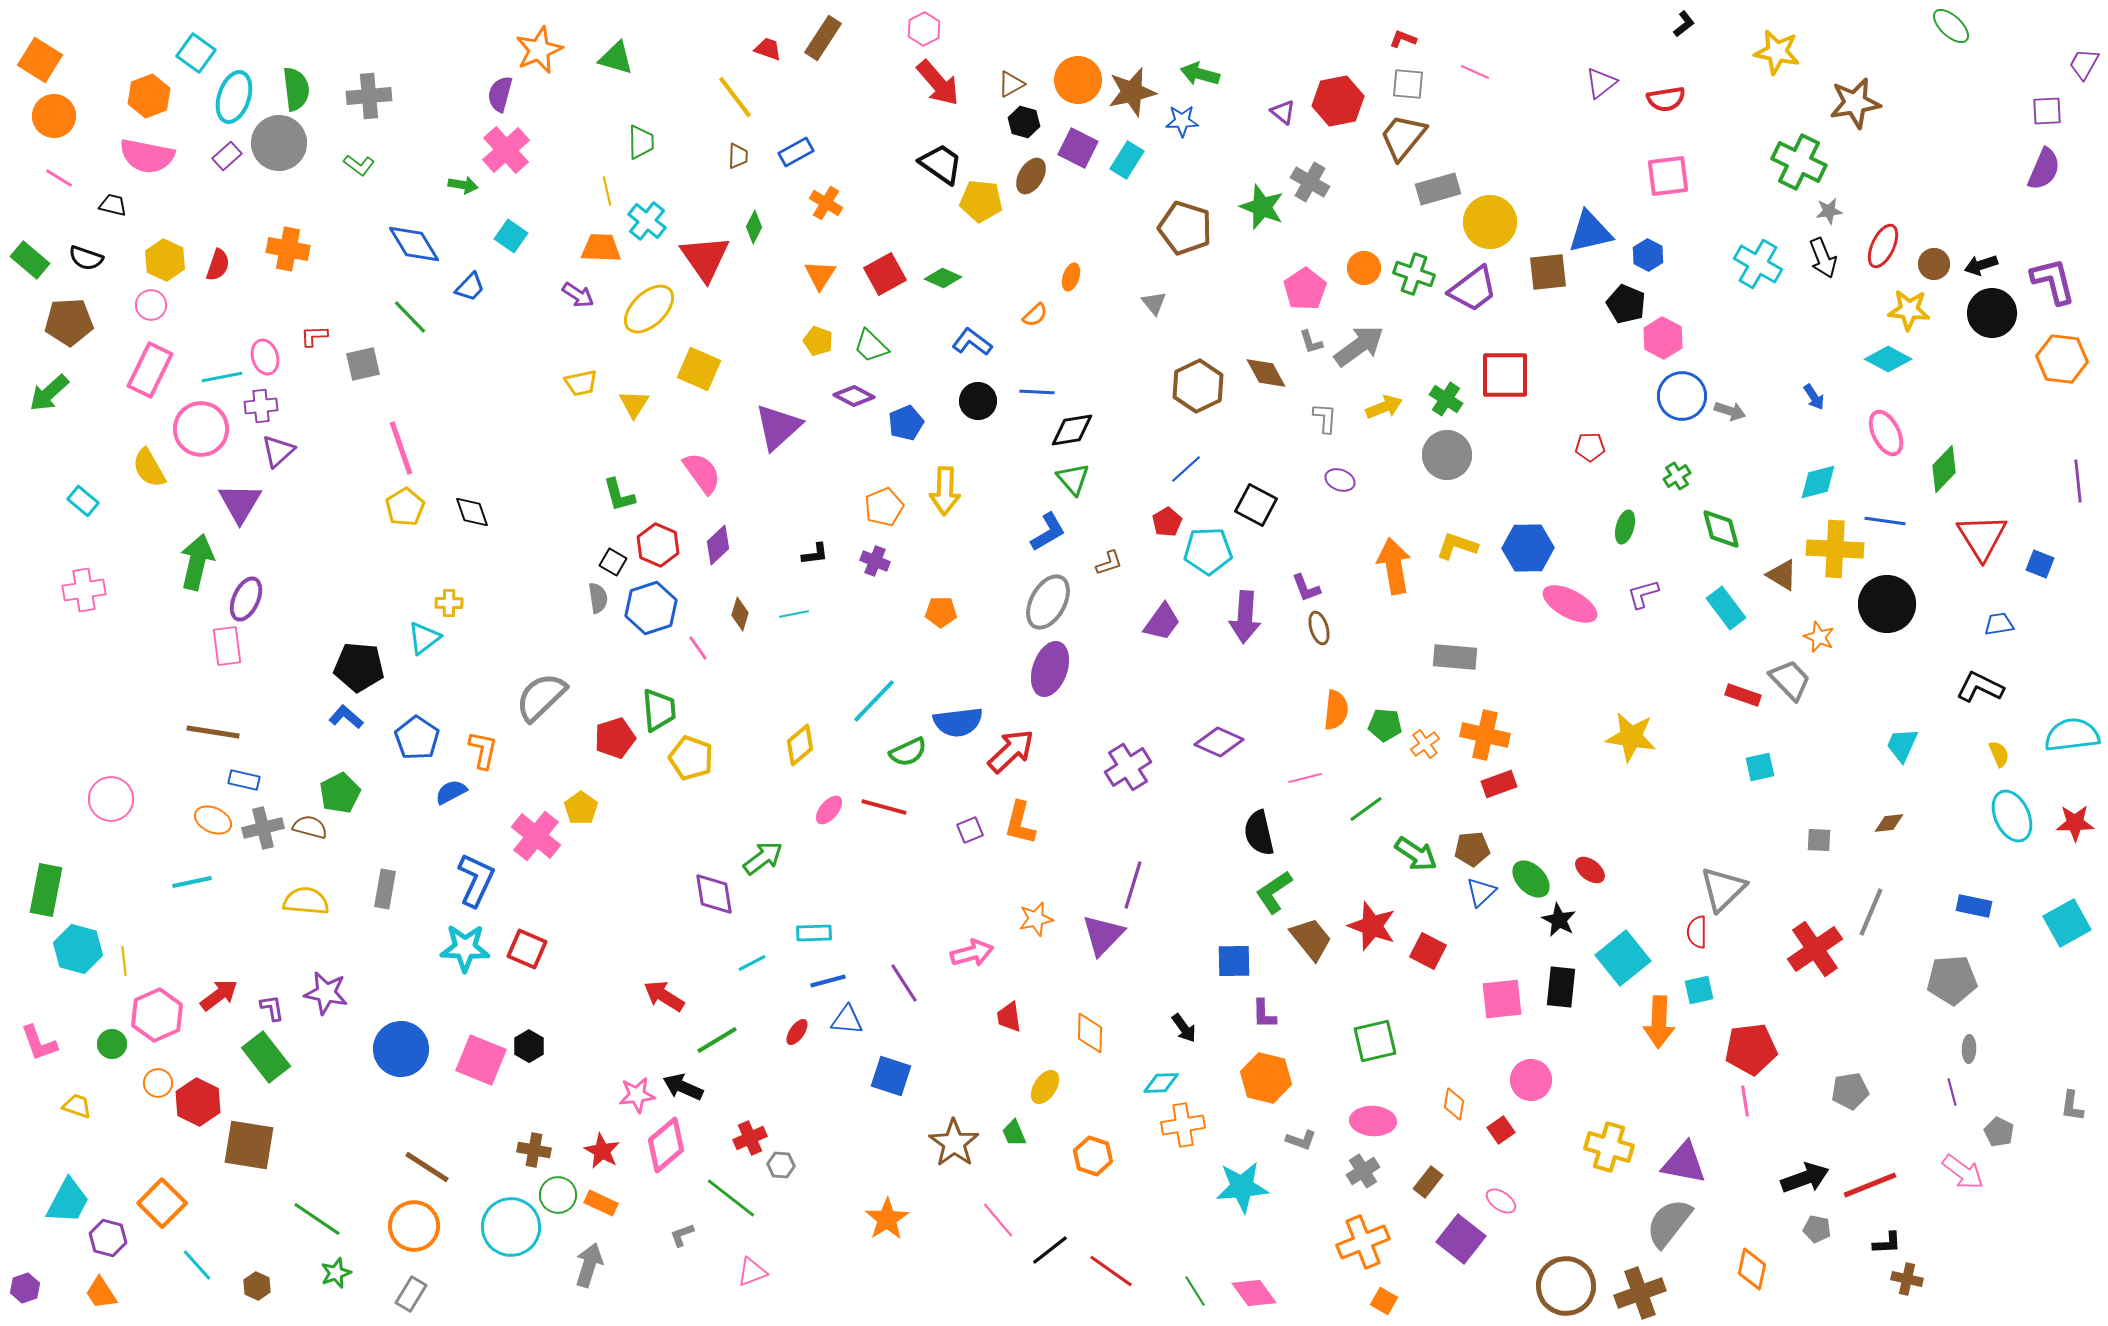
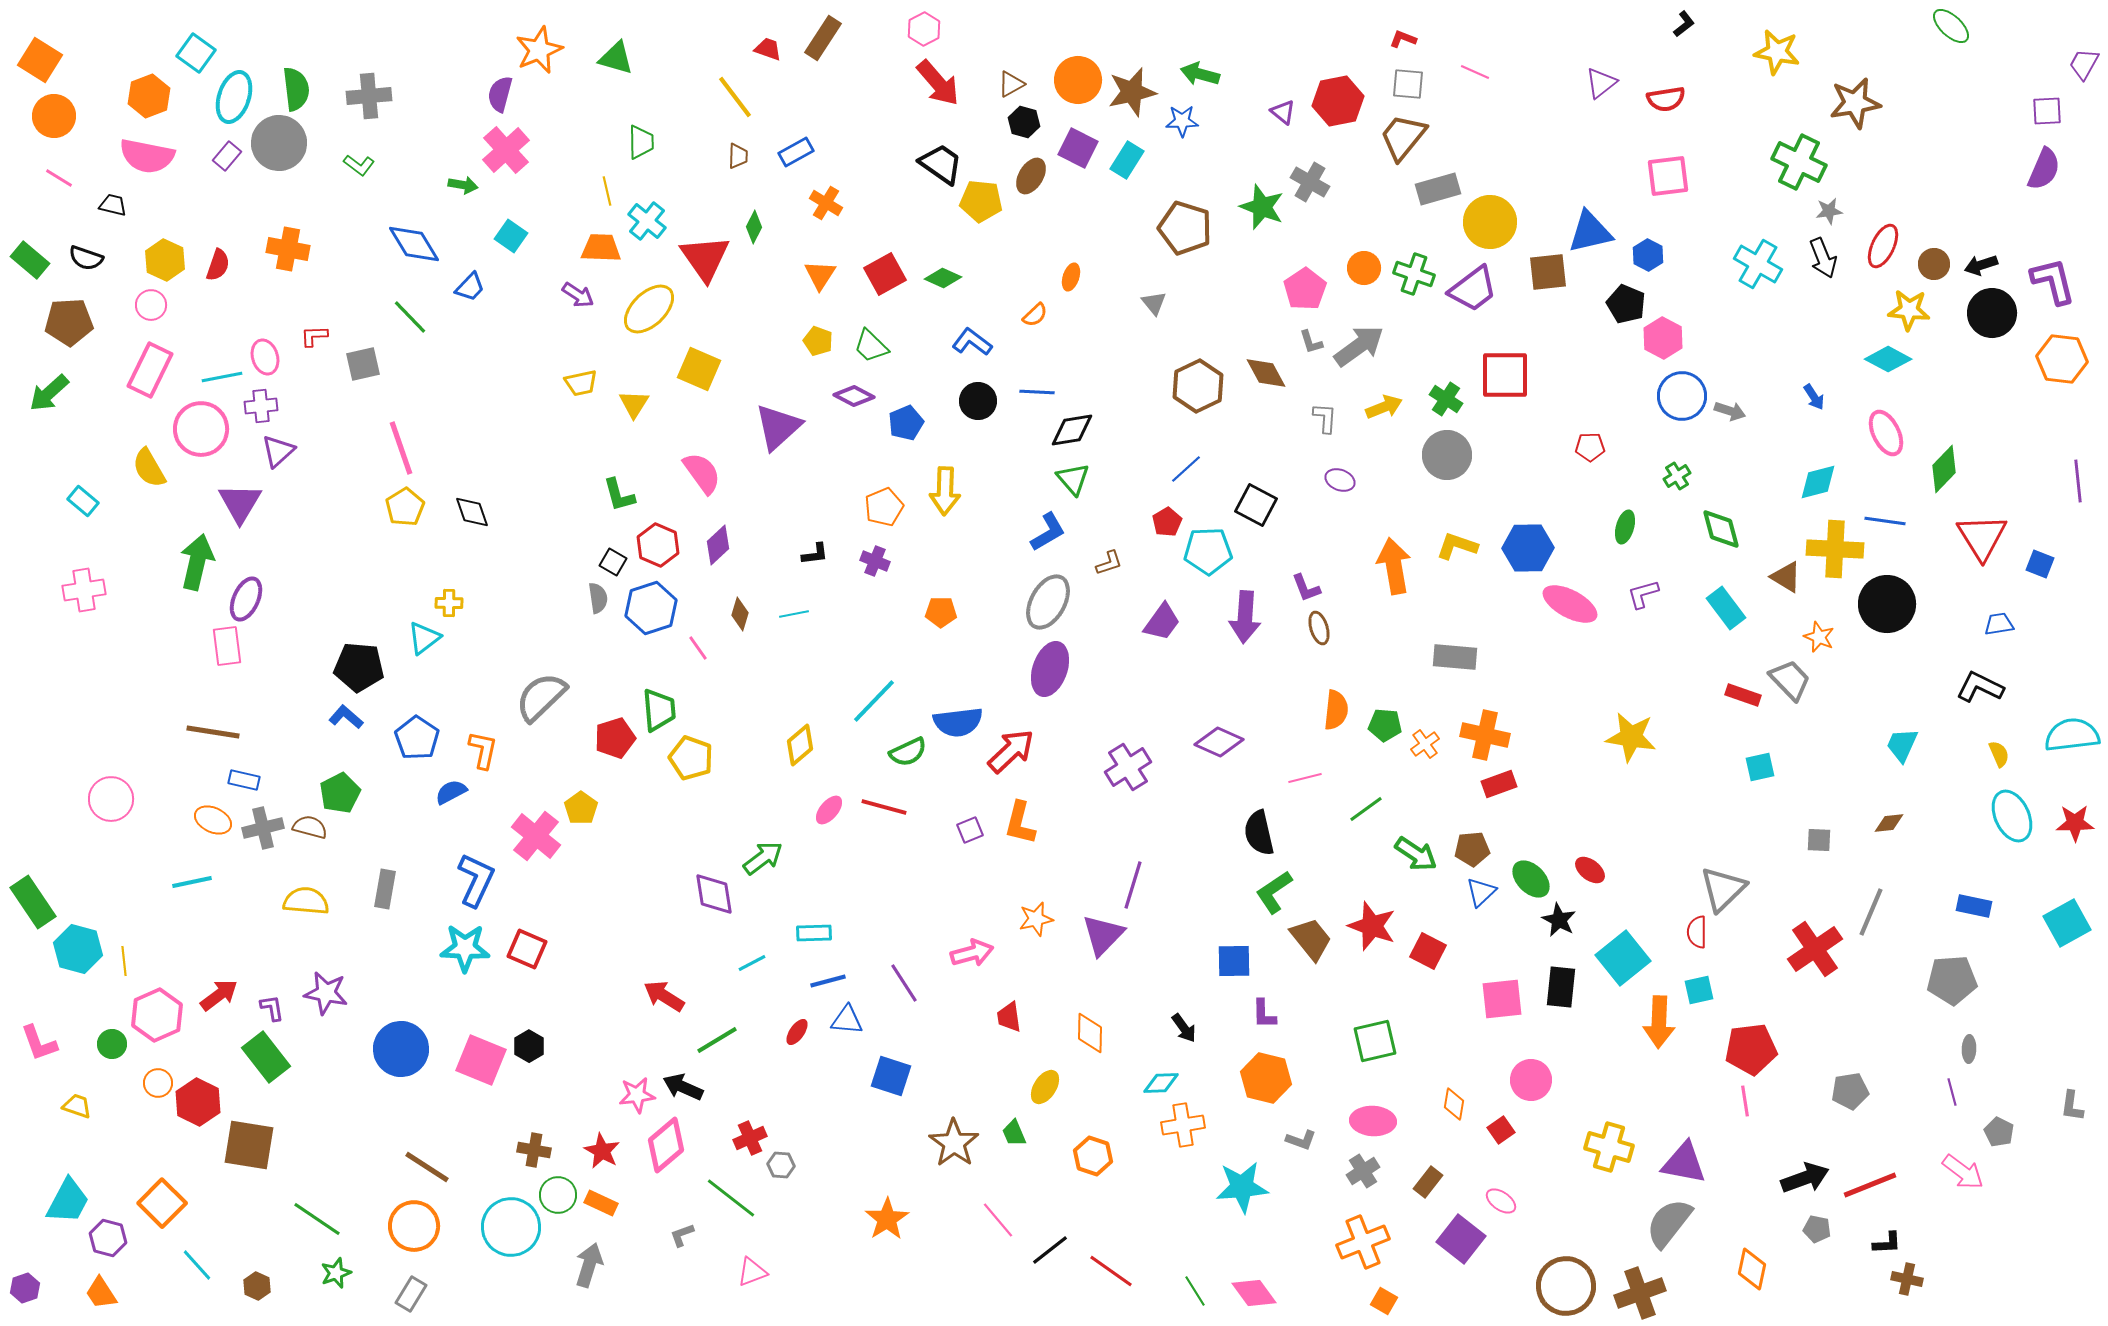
purple rectangle at (227, 156): rotated 8 degrees counterclockwise
brown triangle at (1782, 575): moved 4 px right, 2 px down
green rectangle at (46, 890): moved 13 px left, 12 px down; rotated 45 degrees counterclockwise
